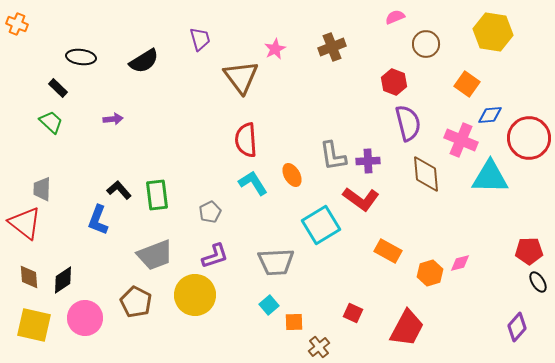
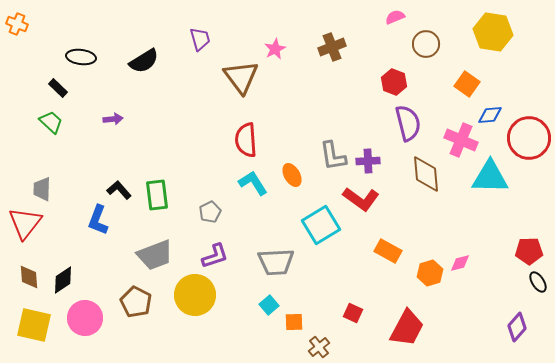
red triangle at (25, 223): rotated 30 degrees clockwise
